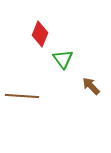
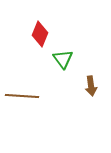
brown arrow: rotated 144 degrees counterclockwise
